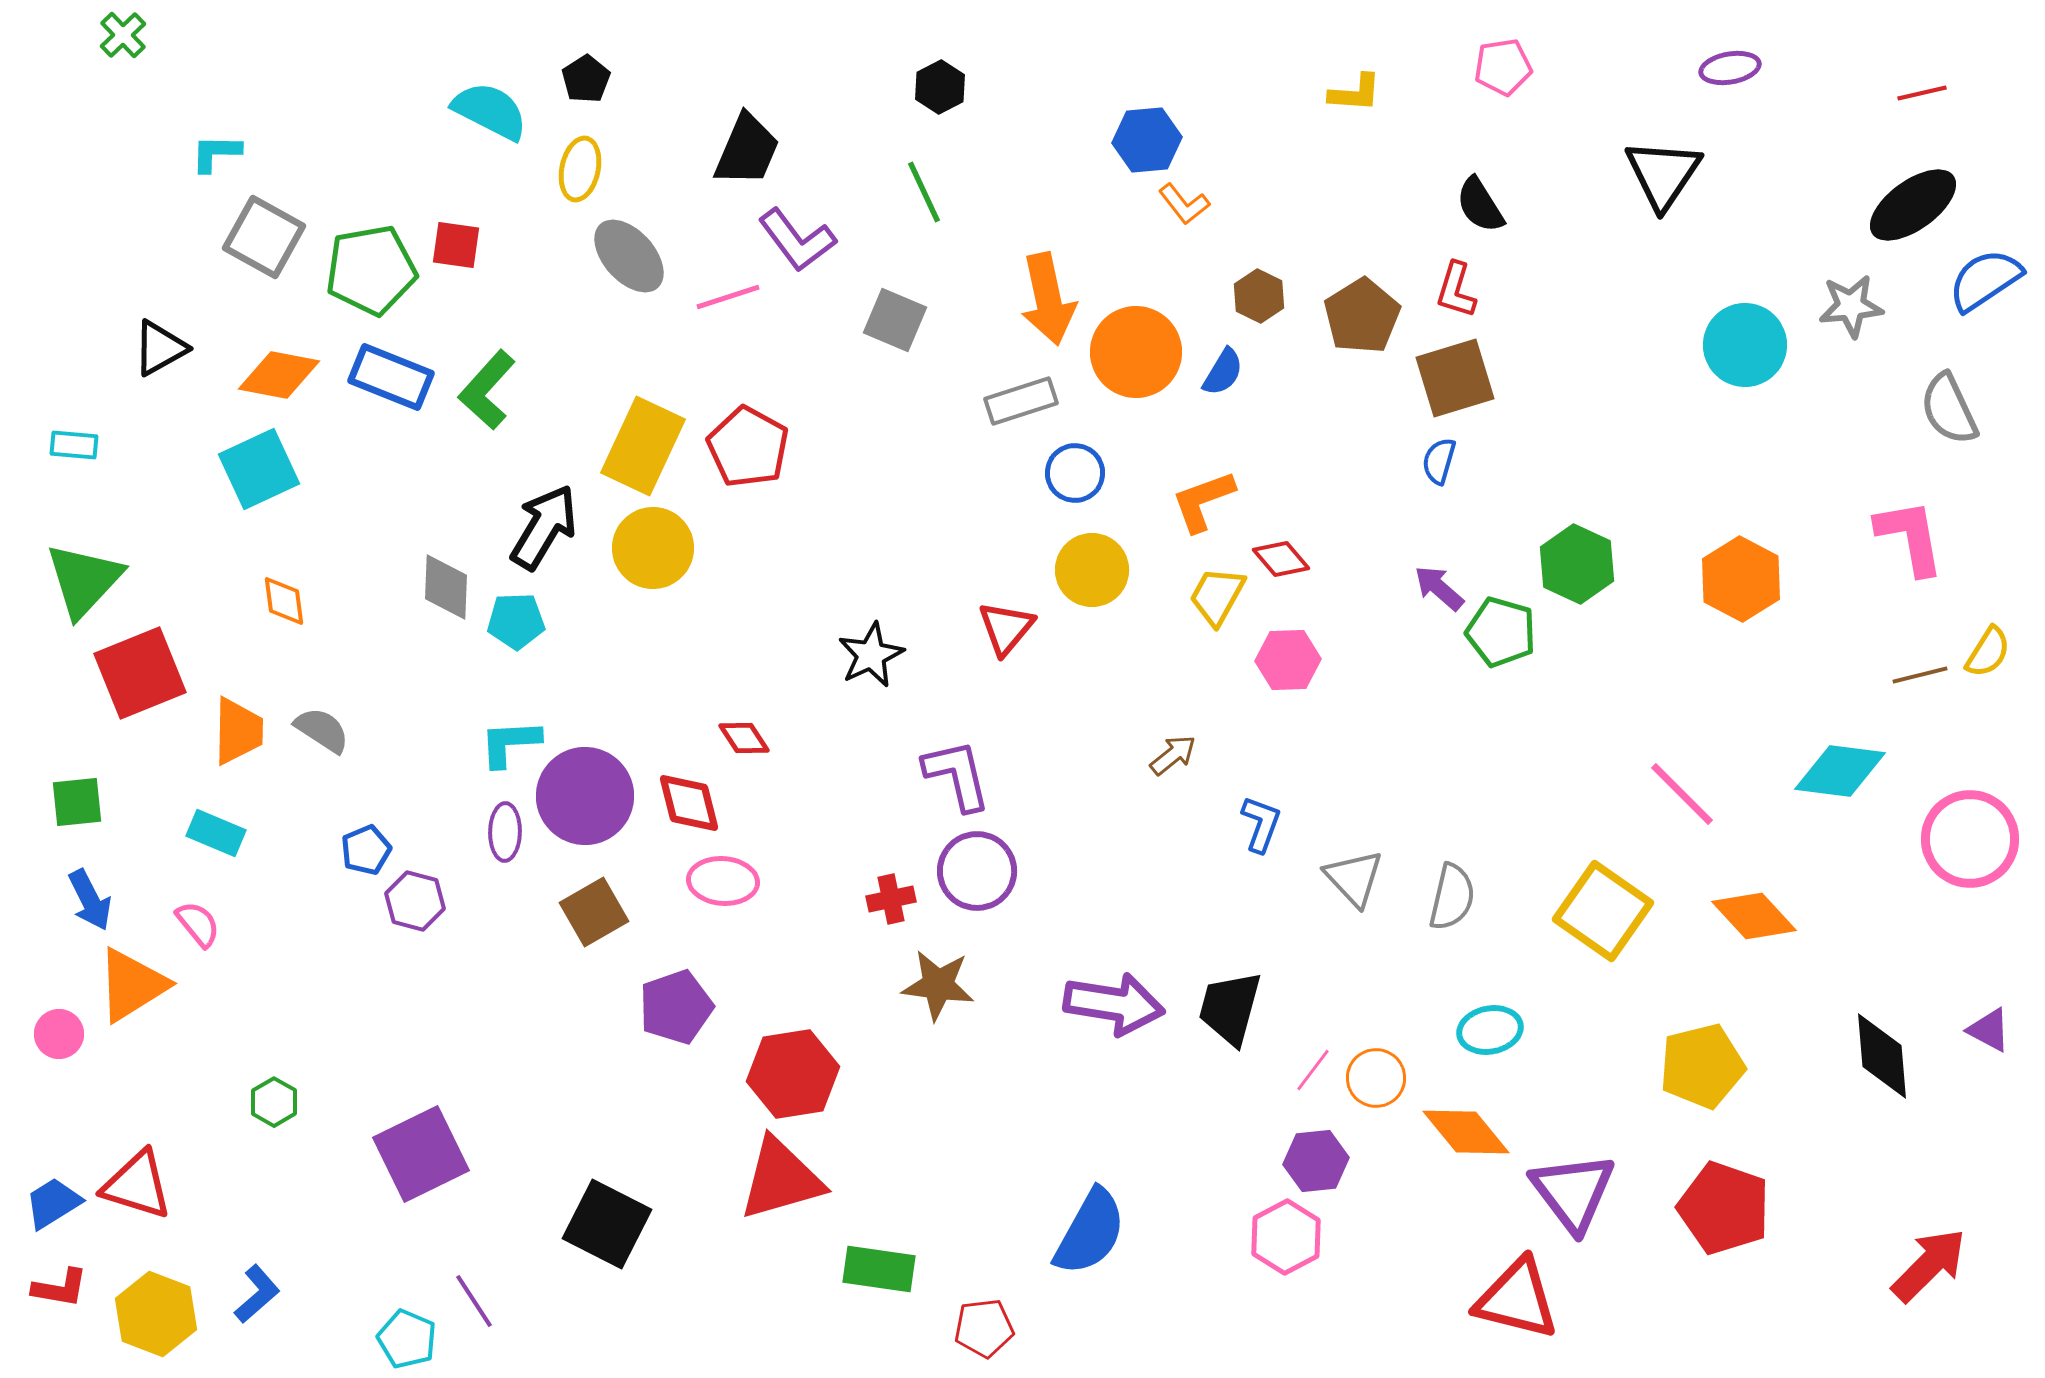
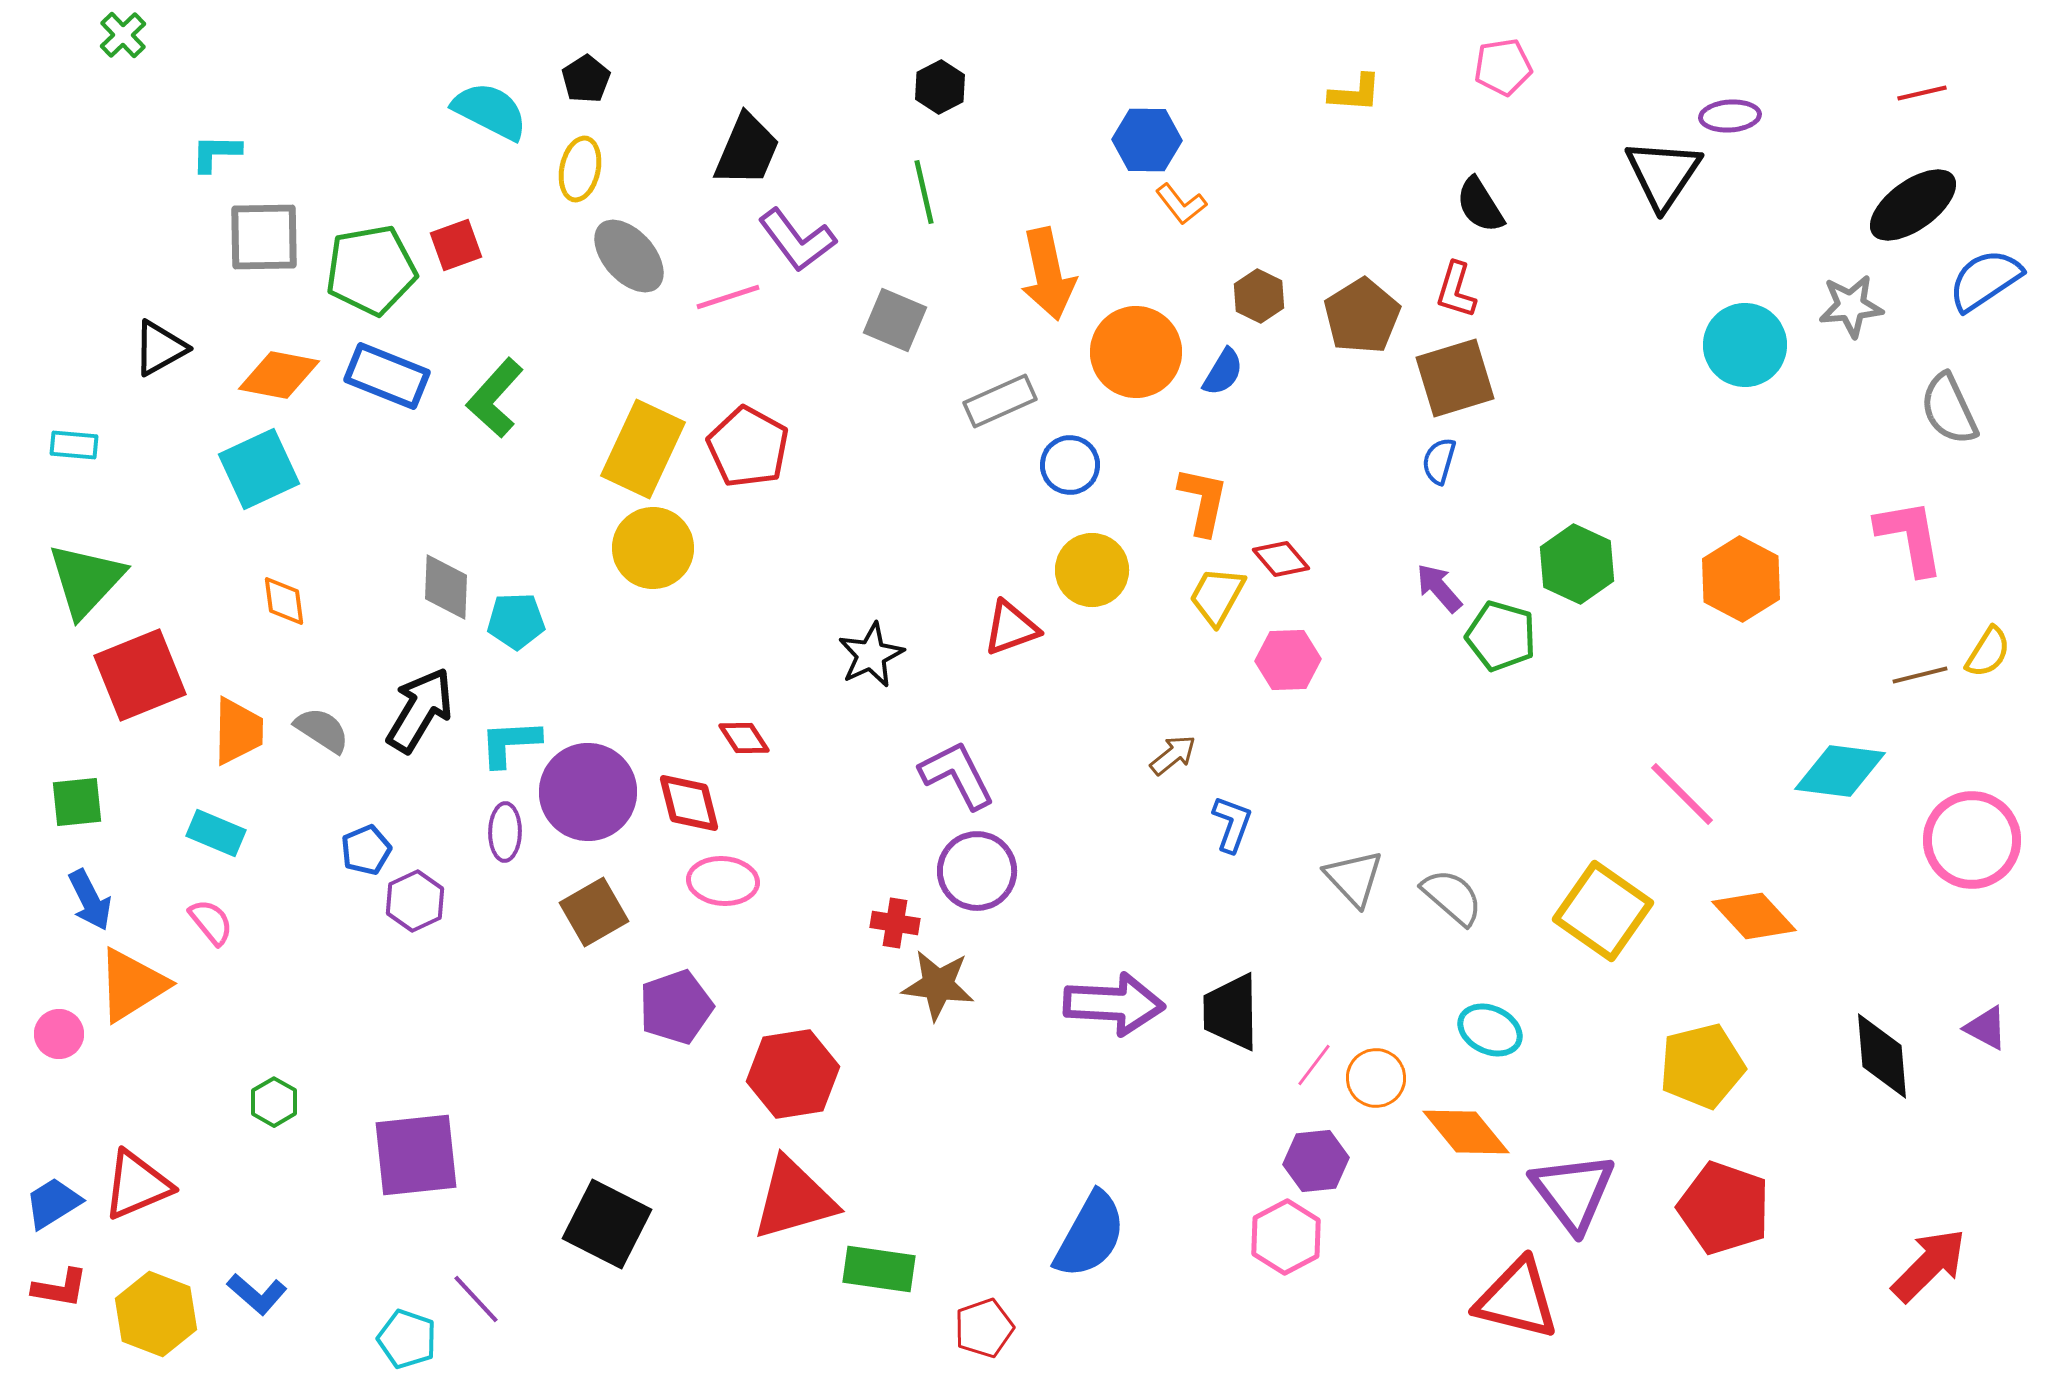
purple ellipse at (1730, 68): moved 48 px down; rotated 6 degrees clockwise
blue hexagon at (1147, 140): rotated 6 degrees clockwise
green line at (924, 192): rotated 12 degrees clockwise
orange L-shape at (1184, 204): moved 3 px left
gray square at (264, 237): rotated 30 degrees counterclockwise
red square at (456, 245): rotated 28 degrees counterclockwise
orange arrow at (1048, 299): moved 25 px up
blue rectangle at (391, 377): moved 4 px left, 1 px up
green L-shape at (487, 390): moved 8 px right, 8 px down
gray rectangle at (1021, 401): moved 21 px left; rotated 6 degrees counterclockwise
yellow rectangle at (643, 446): moved 3 px down
blue circle at (1075, 473): moved 5 px left, 8 px up
orange L-shape at (1203, 501): rotated 122 degrees clockwise
black arrow at (544, 527): moved 124 px left, 183 px down
green triangle at (84, 580): moved 2 px right
purple arrow at (1439, 588): rotated 8 degrees clockwise
red triangle at (1006, 628): moved 5 px right; rotated 30 degrees clockwise
green pentagon at (1501, 632): moved 4 px down
red square at (140, 673): moved 2 px down
purple L-shape at (957, 775): rotated 14 degrees counterclockwise
purple circle at (585, 796): moved 3 px right, 4 px up
blue L-shape at (1261, 824): moved 29 px left
pink circle at (1970, 839): moved 2 px right, 1 px down
gray semicircle at (1452, 897): rotated 62 degrees counterclockwise
red cross at (891, 899): moved 4 px right, 24 px down; rotated 21 degrees clockwise
purple hexagon at (415, 901): rotated 20 degrees clockwise
pink semicircle at (198, 924): moved 13 px right, 2 px up
purple arrow at (1114, 1004): rotated 6 degrees counterclockwise
black trapezoid at (1230, 1008): moved 1 px right, 4 px down; rotated 16 degrees counterclockwise
cyan ellipse at (1490, 1030): rotated 36 degrees clockwise
purple triangle at (1989, 1030): moved 3 px left, 2 px up
pink line at (1313, 1070): moved 1 px right, 5 px up
purple square at (421, 1154): moved 5 px left, 1 px down; rotated 20 degrees clockwise
red triangle at (781, 1179): moved 13 px right, 20 px down
red triangle at (137, 1185): rotated 40 degrees counterclockwise
blue semicircle at (1090, 1232): moved 3 px down
blue L-shape at (257, 1294): rotated 82 degrees clockwise
purple line at (474, 1301): moved 2 px right, 2 px up; rotated 10 degrees counterclockwise
red pentagon at (984, 1328): rotated 12 degrees counterclockwise
cyan pentagon at (407, 1339): rotated 4 degrees counterclockwise
